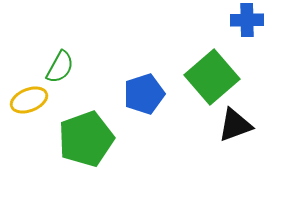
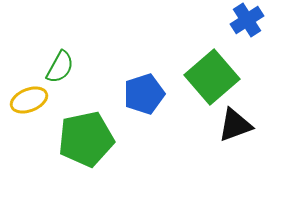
blue cross: rotated 32 degrees counterclockwise
green pentagon: rotated 8 degrees clockwise
